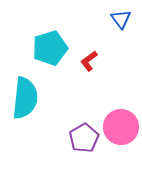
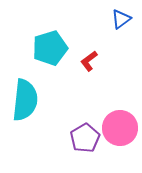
blue triangle: rotated 30 degrees clockwise
cyan semicircle: moved 2 px down
pink circle: moved 1 px left, 1 px down
purple pentagon: moved 1 px right
